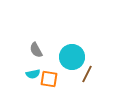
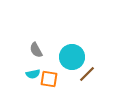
brown line: rotated 18 degrees clockwise
